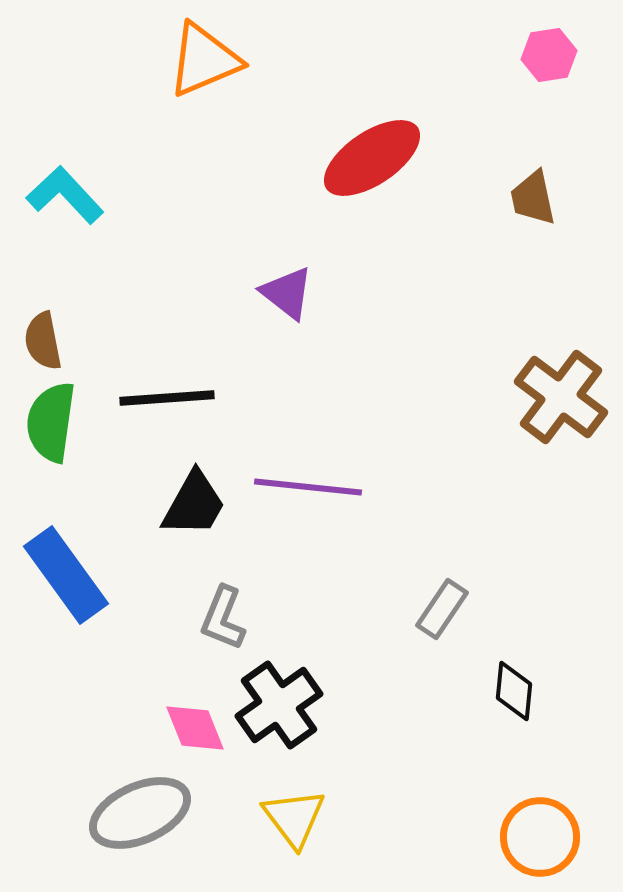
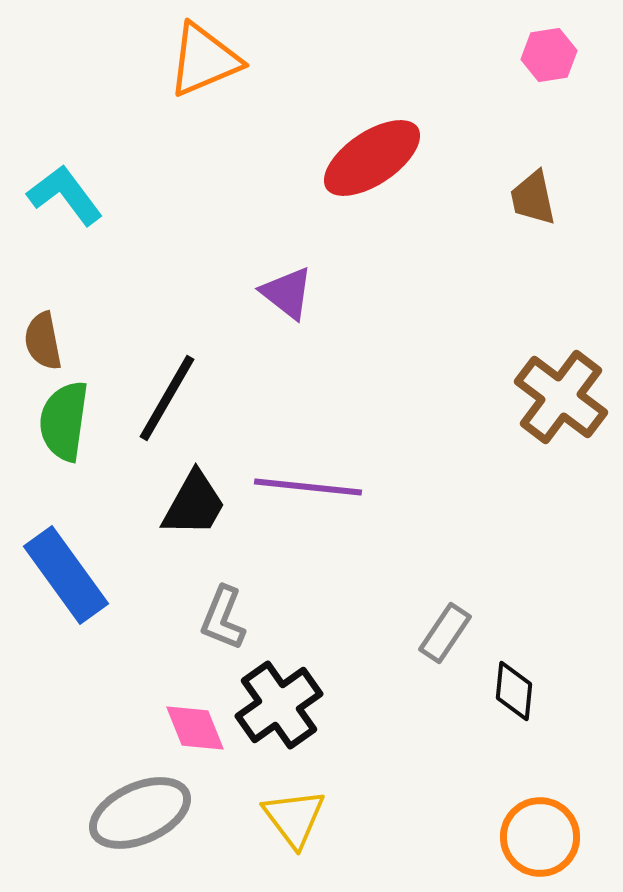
cyan L-shape: rotated 6 degrees clockwise
black line: rotated 56 degrees counterclockwise
green semicircle: moved 13 px right, 1 px up
gray rectangle: moved 3 px right, 24 px down
